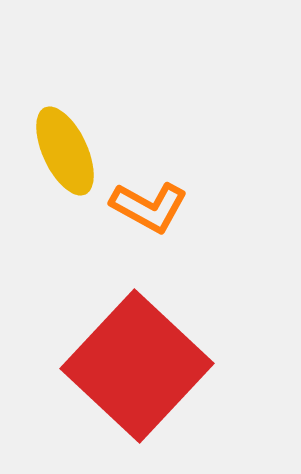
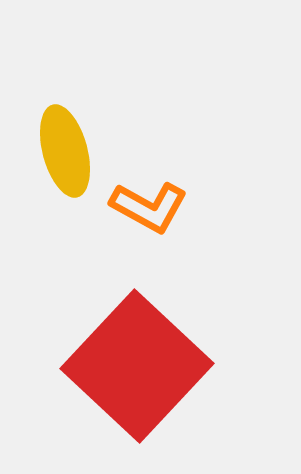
yellow ellipse: rotated 10 degrees clockwise
